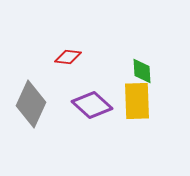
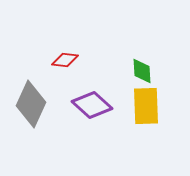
red diamond: moved 3 px left, 3 px down
yellow rectangle: moved 9 px right, 5 px down
